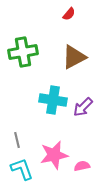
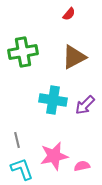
purple arrow: moved 2 px right, 2 px up
pink star: moved 1 px down
